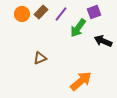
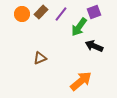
green arrow: moved 1 px right, 1 px up
black arrow: moved 9 px left, 5 px down
